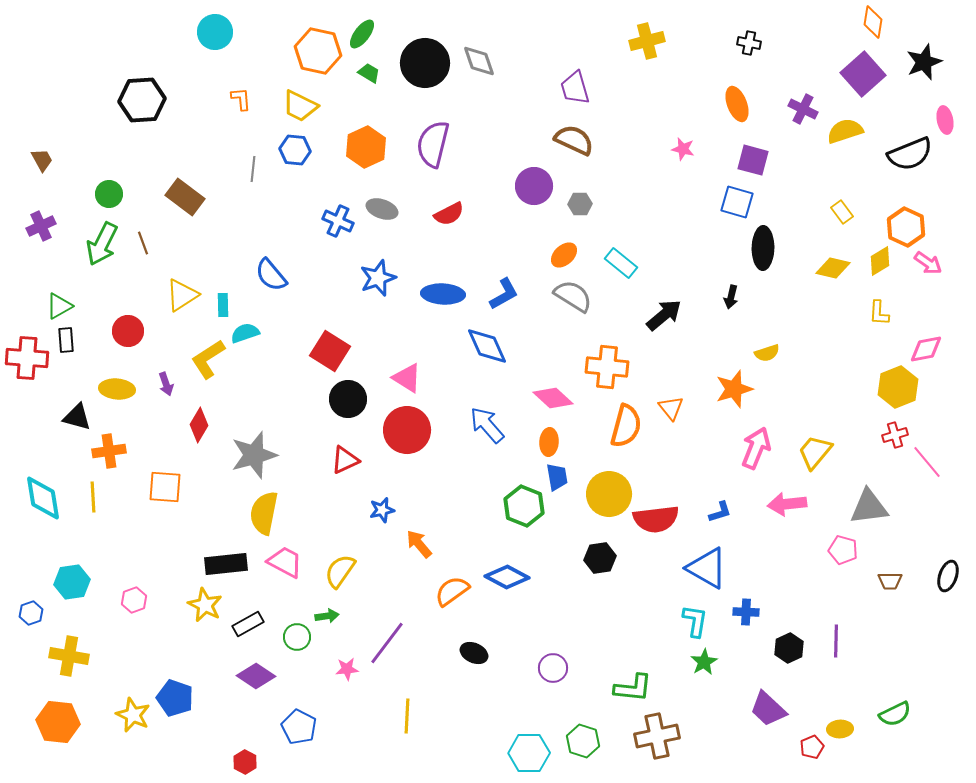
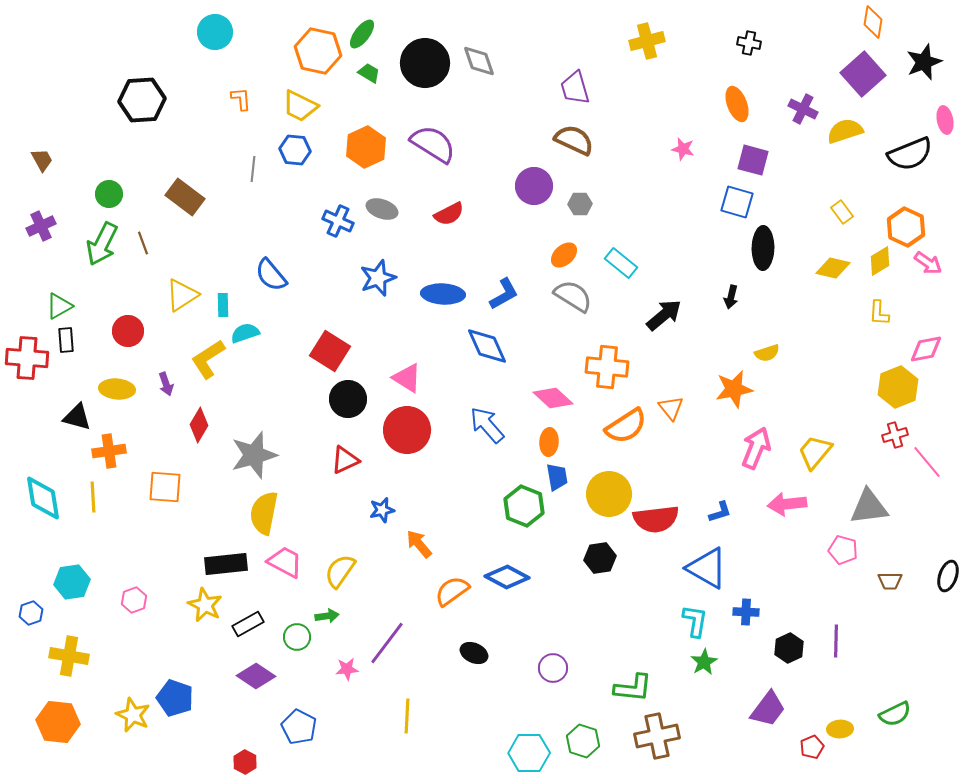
purple semicircle at (433, 144): rotated 108 degrees clockwise
orange star at (734, 389): rotated 6 degrees clockwise
orange semicircle at (626, 426): rotated 42 degrees clockwise
purple trapezoid at (768, 709): rotated 96 degrees counterclockwise
